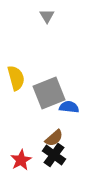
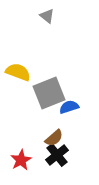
gray triangle: rotated 21 degrees counterclockwise
yellow semicircle: moved 2 px right, 6 px up; rotated 55 degrees counterclockwise
blue semicircle: rotated 24 degrees counterclockwise
black cross: moved 3 px right; rotated 15 degrees clockwise
